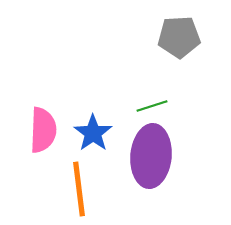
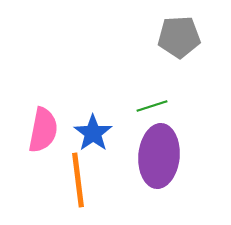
pink semicircle: rotated 9 degrees clockwise
purple ellipse: moved 8 px right
orange line: moved 1 px left, 9 px up
